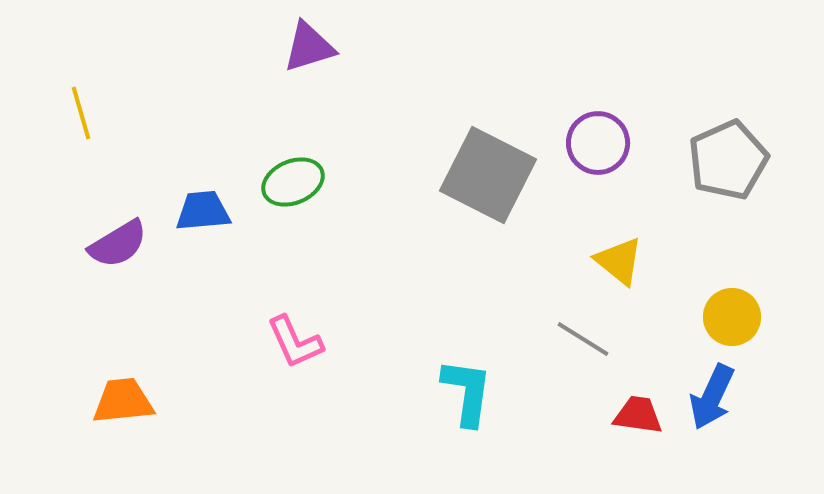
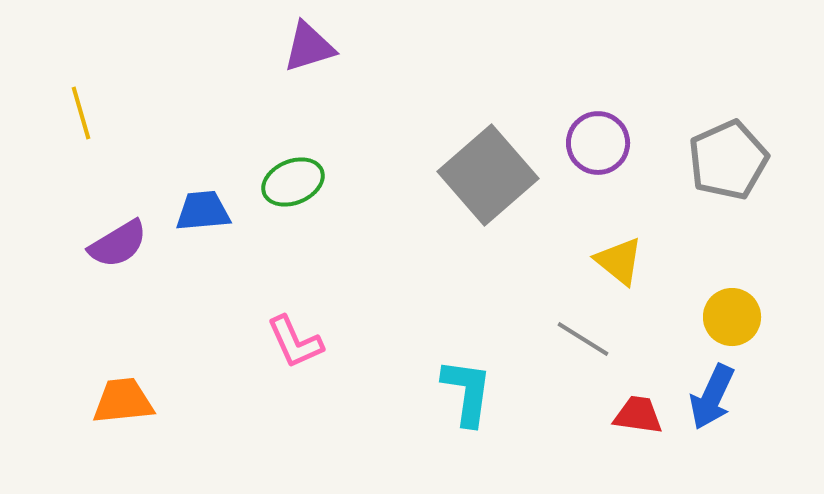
gray square: rotated 22 degrees clockwise
